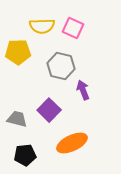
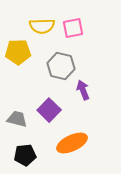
pink square: rotated 35 degrees counterclockwise
